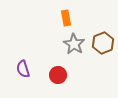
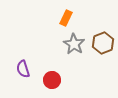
orange rectangle: rotated 35 degrees clockwise
red circle: moved 6 px left, 5 px down
